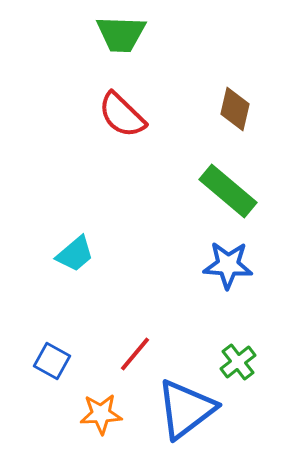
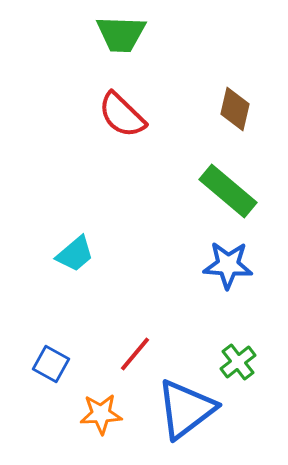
blue square: moved 1 px left, 3 px down
